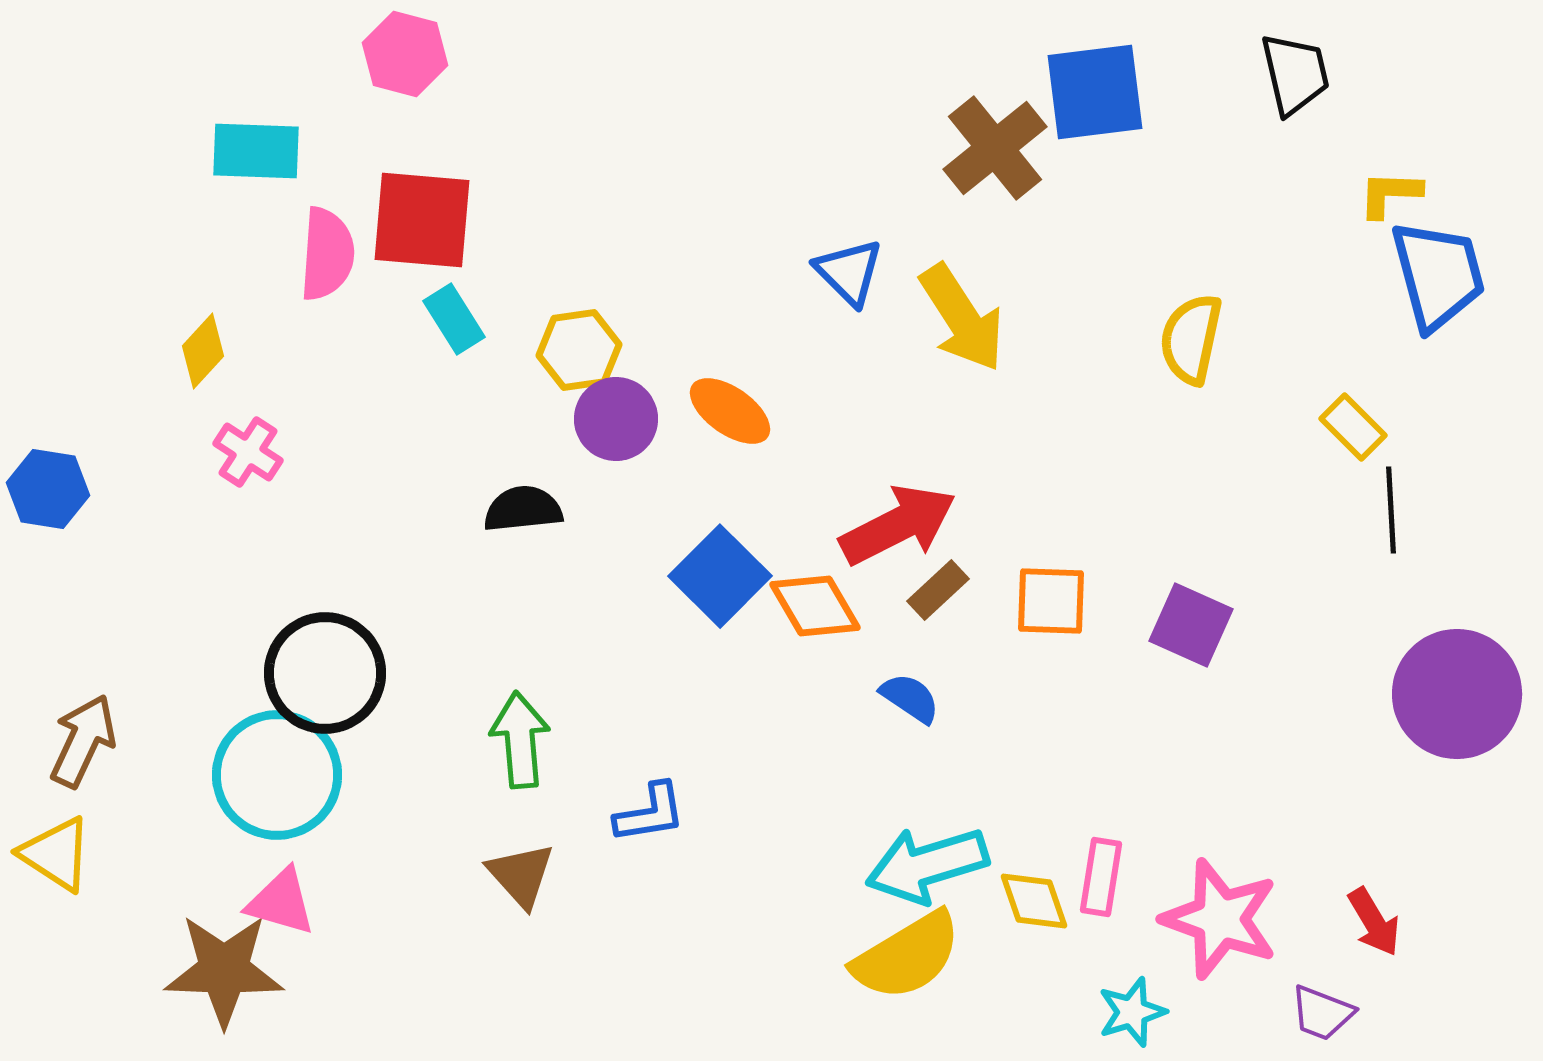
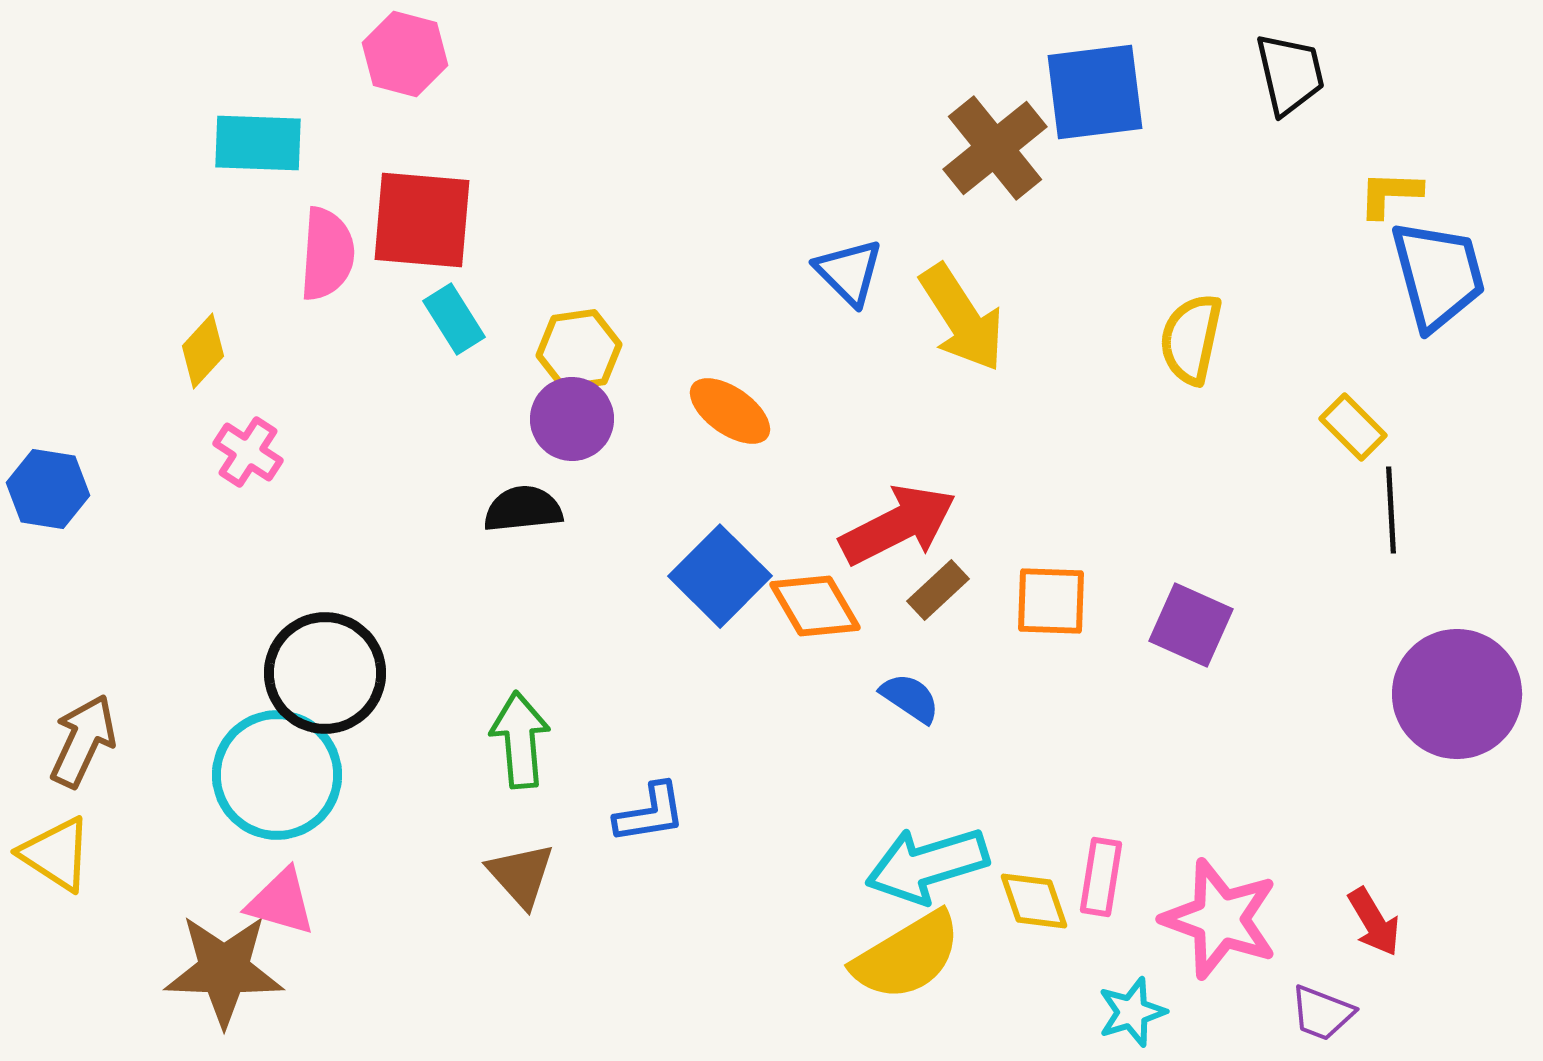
black trapezoid at (1295, 74): moved 5 px left
cyan rectangle at (256, 151): moved 2 px right, 8 px up
purple circle at (616, 419): moved 44 px left
